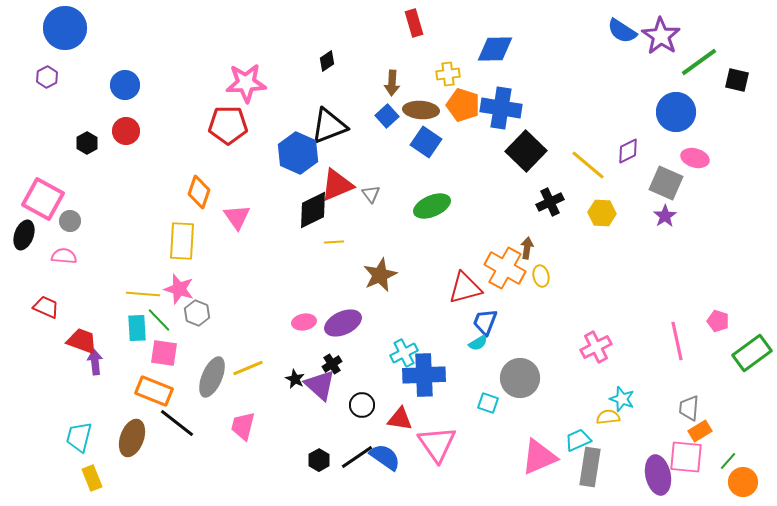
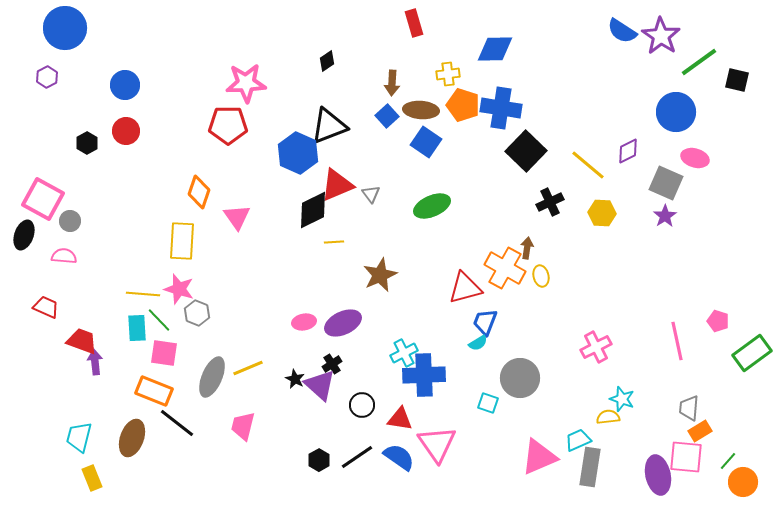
blue semicircle at (385, 457): moved 14 px right
